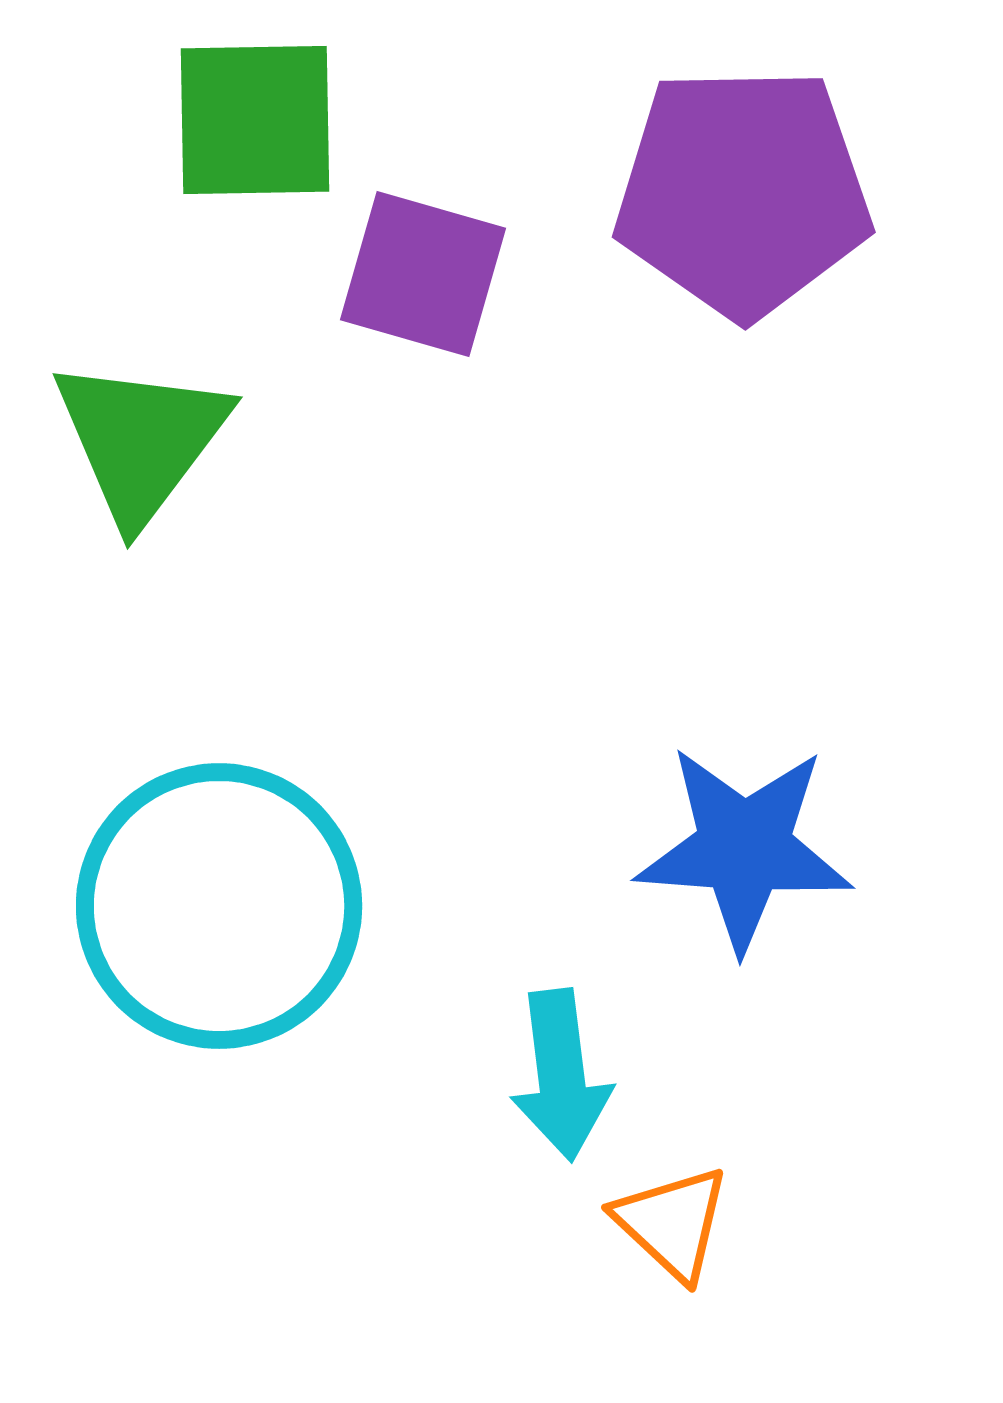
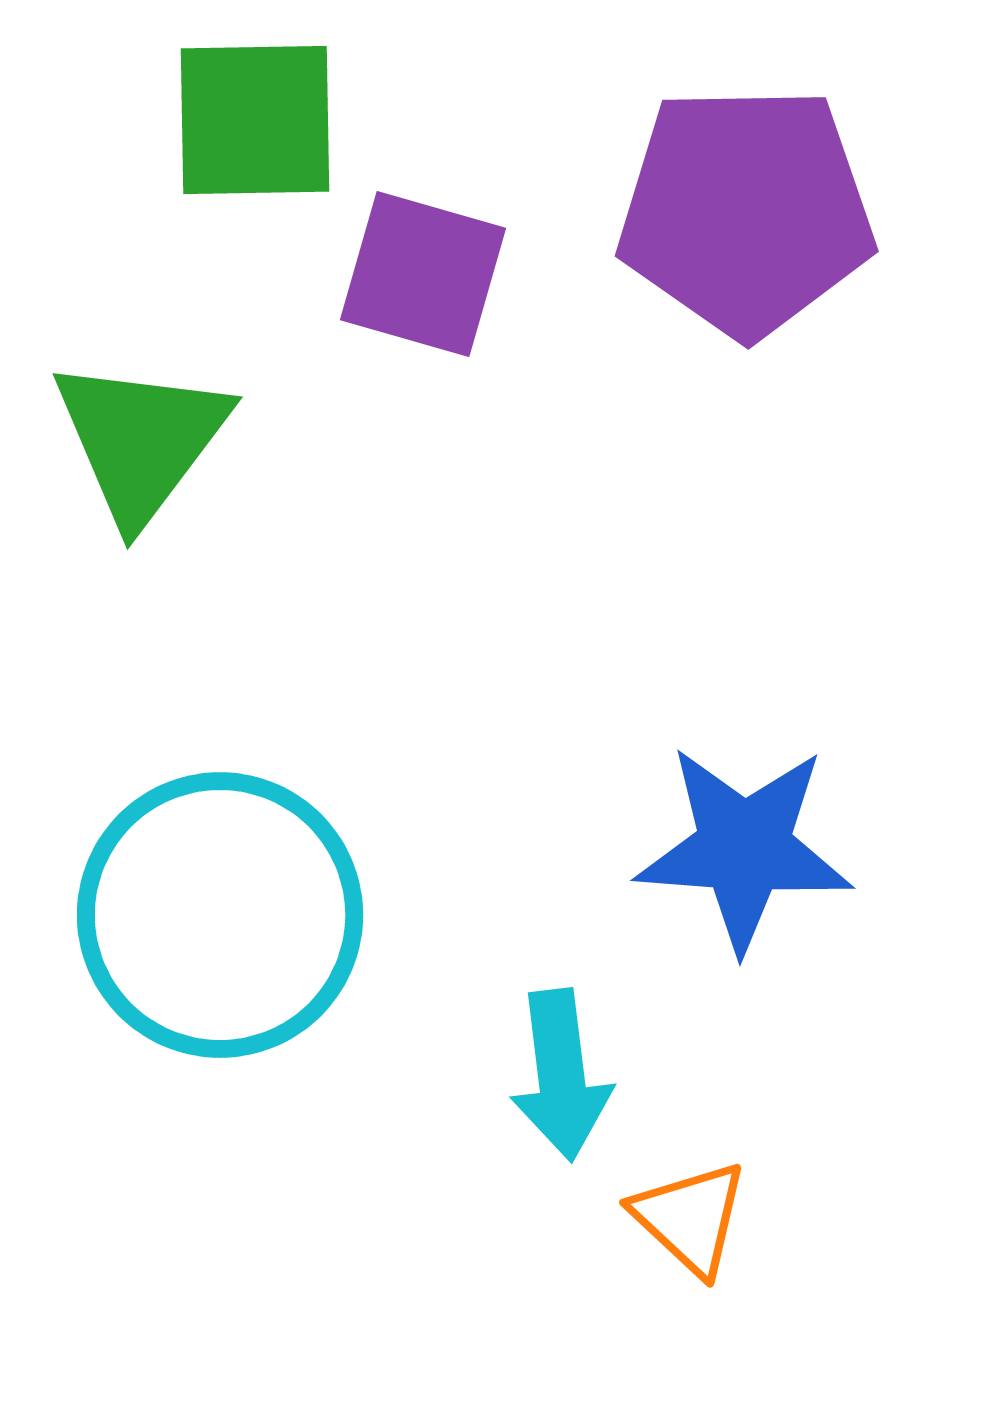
purple pentagon: moved 3 px right, 19 px down
cyan circle: moved 1 px right, 9 px down
orange triangle: moved 18 px right, 5 px up
